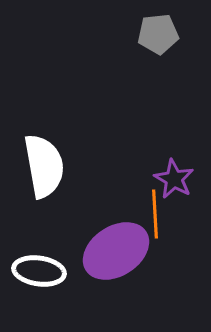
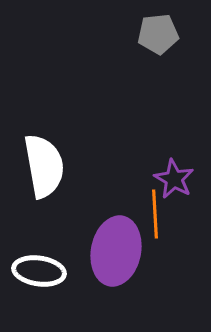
purple ellipse: rotated 46 degrees counterclockwise
